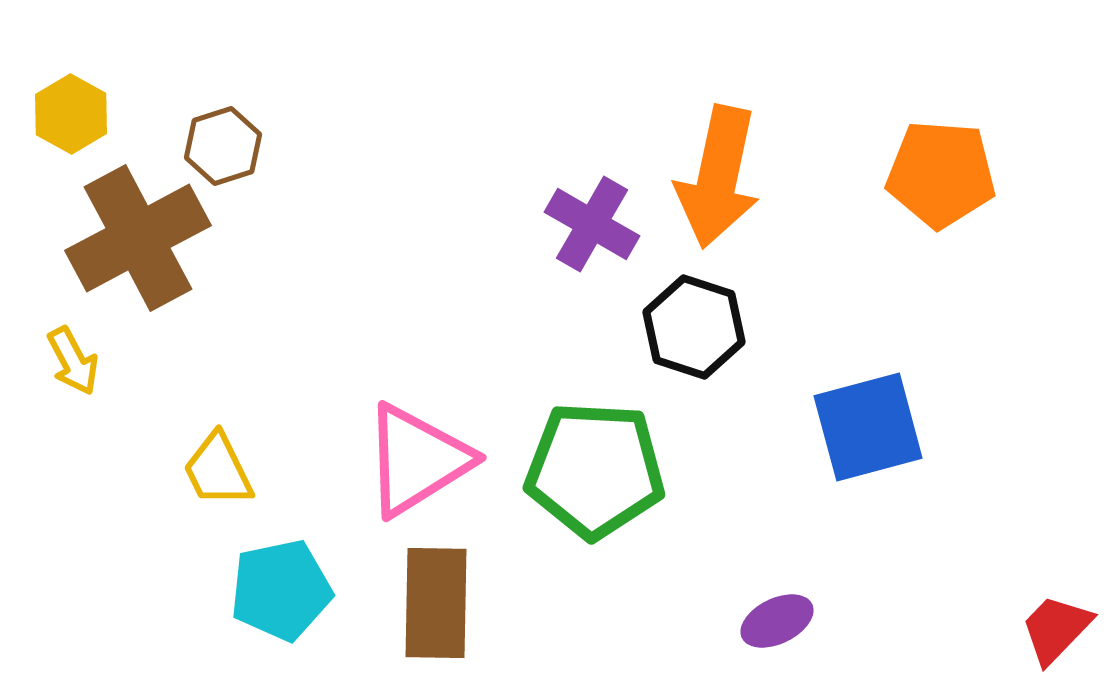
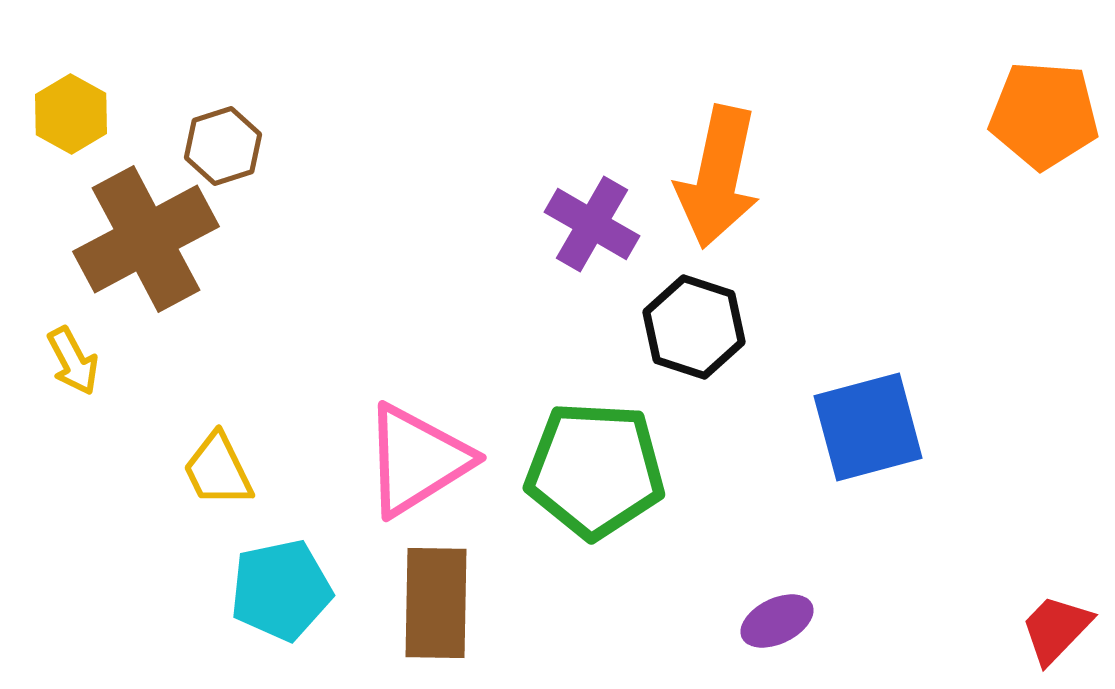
orange pentagon: moved 103 px right, 59 px up
brown cross: moved 8 px right, 1 px down
